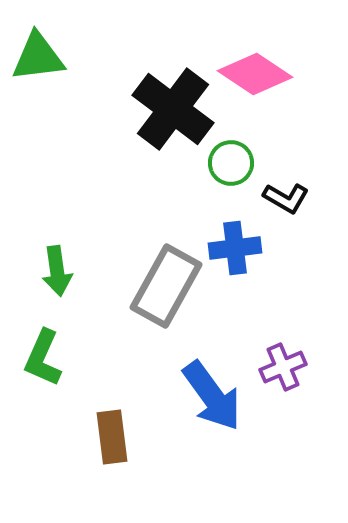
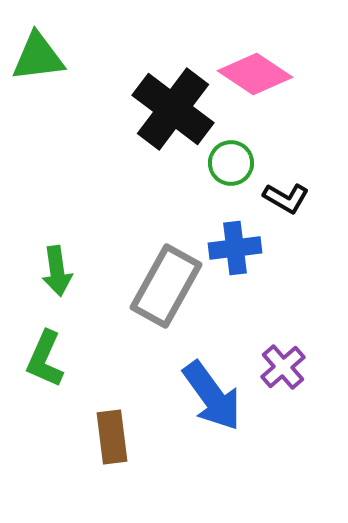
green L-shape: moved 2 px right, 1 px down
purple cross: rotated 18 degrees counterclockwise
